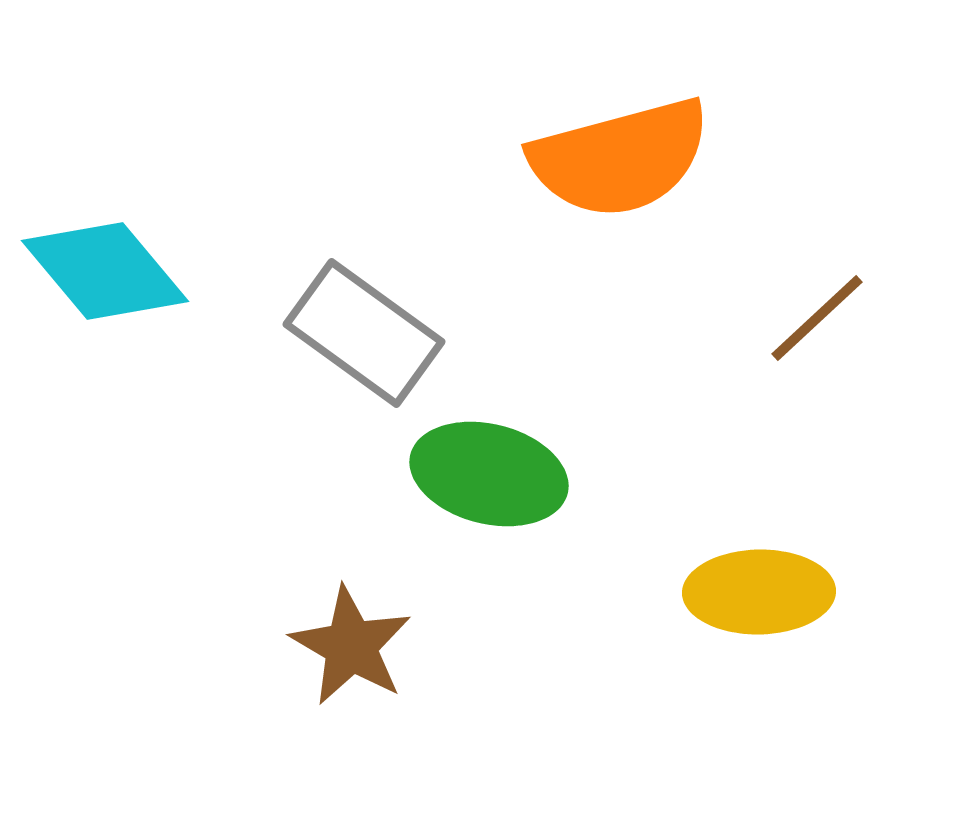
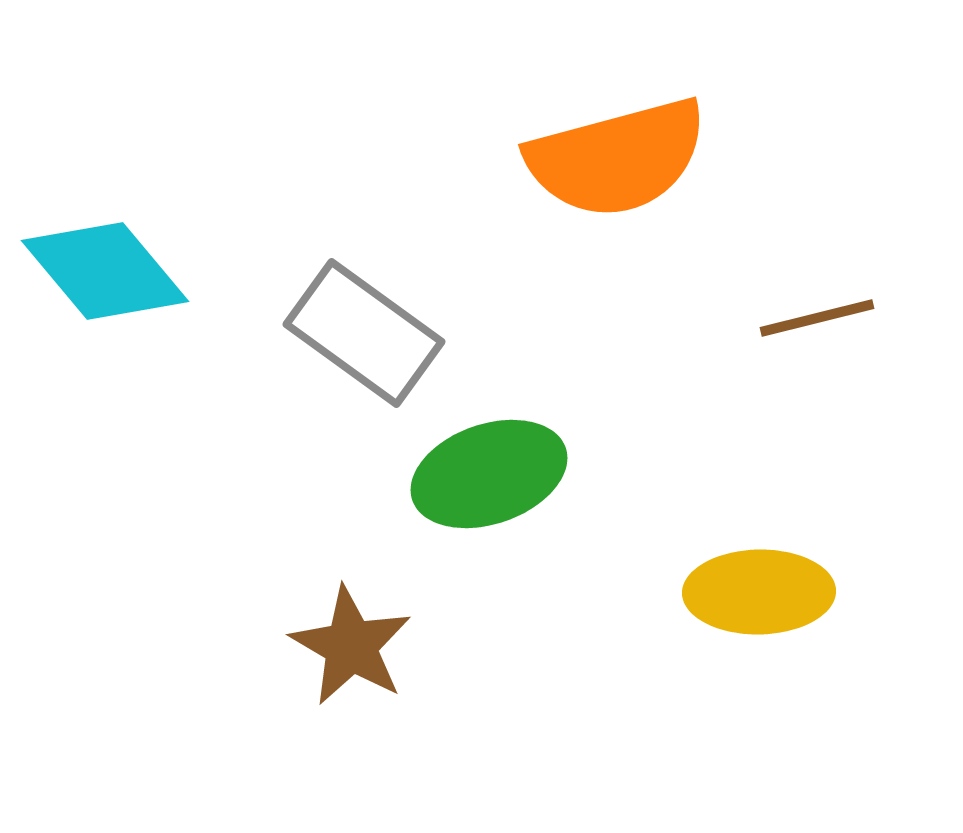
orange semicircle: moved 3 px left
brown line: rotated 29 degrees clockwise
green ellipse: rotated 33 degrees counterclockwise
